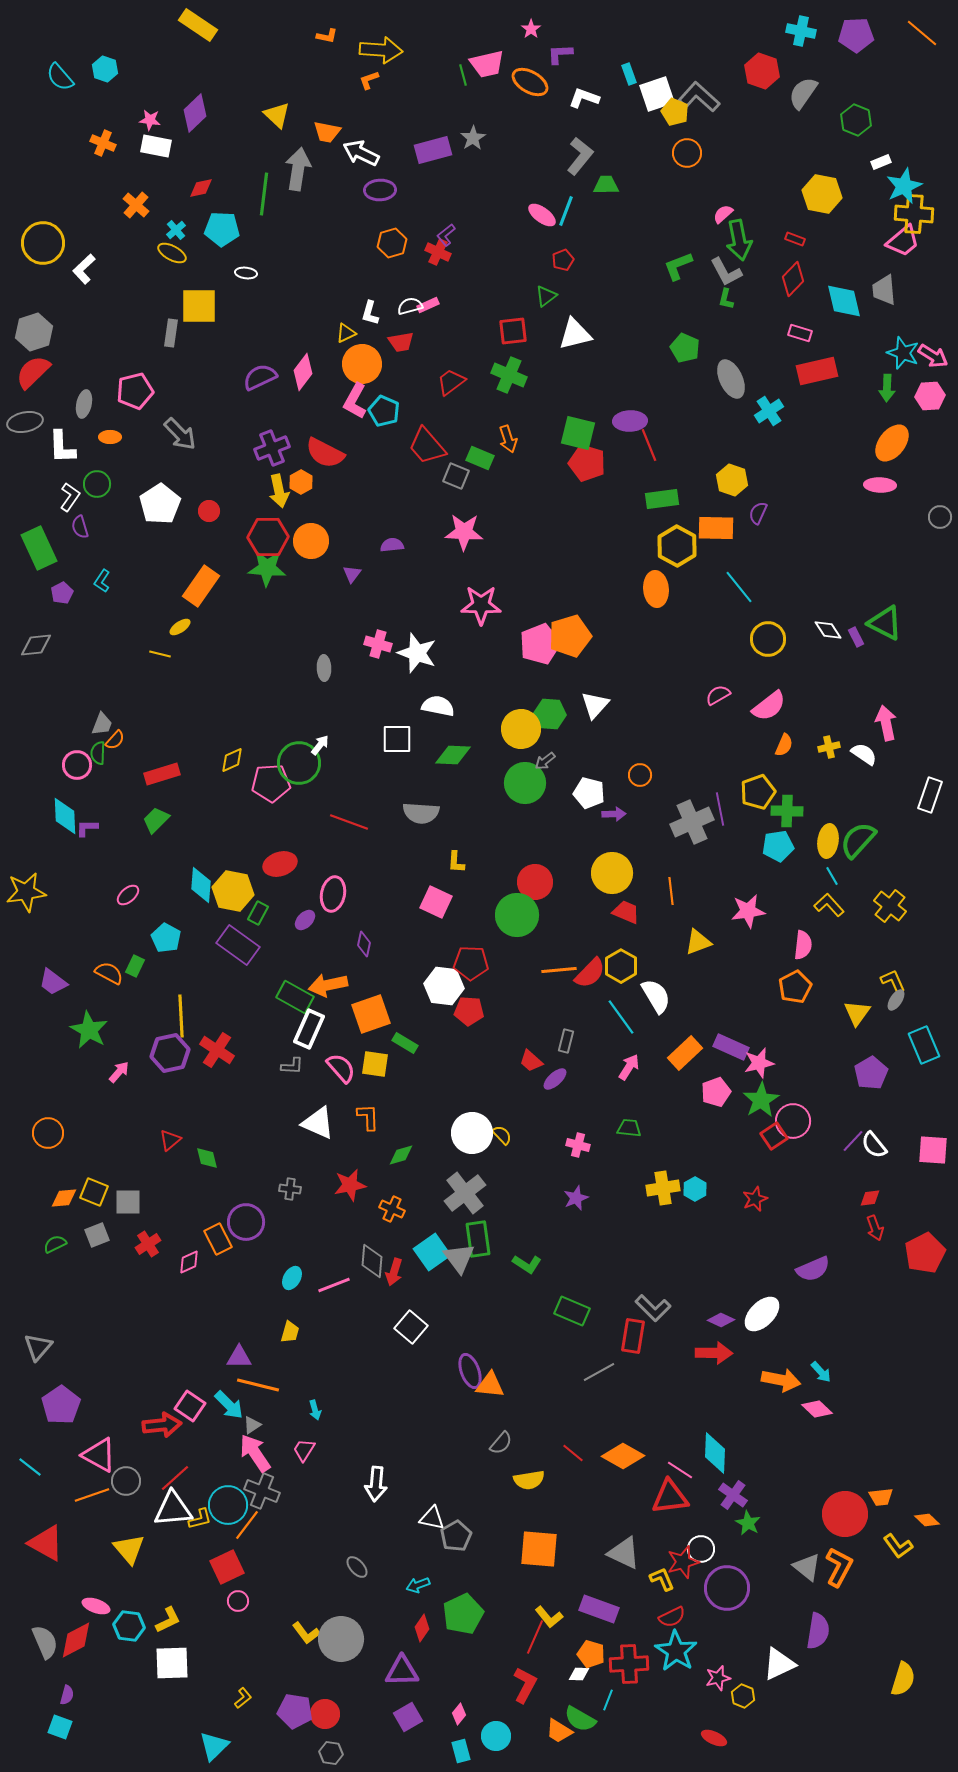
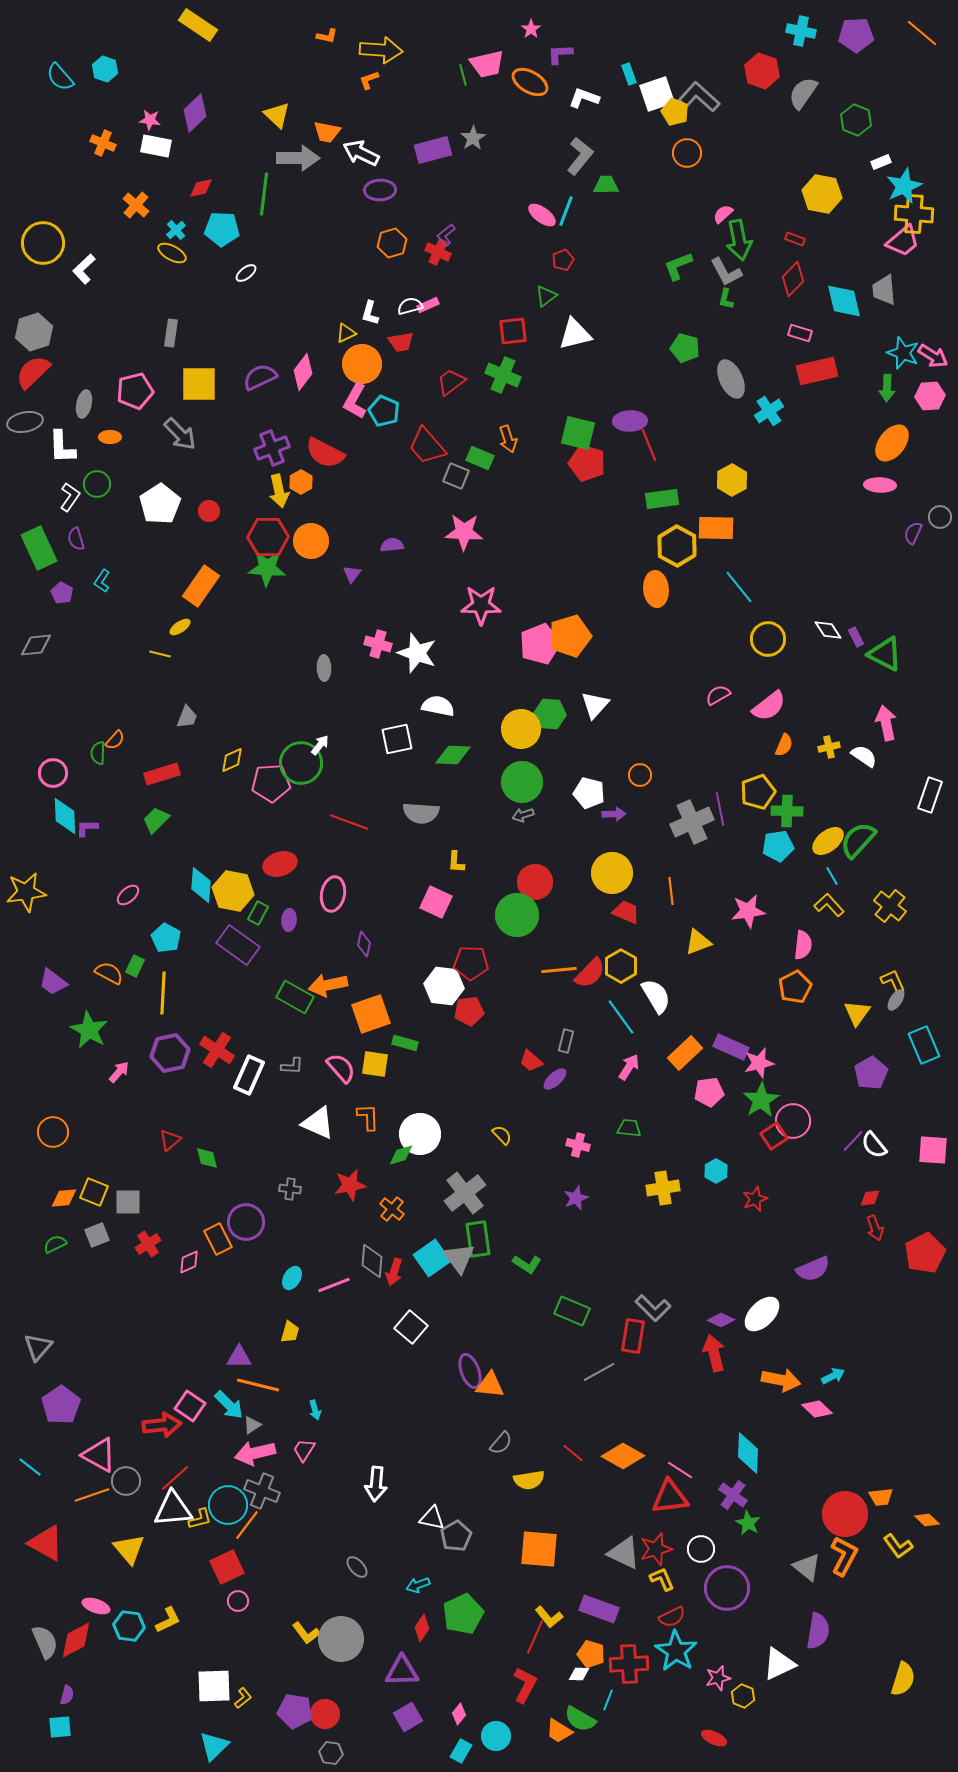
gray arrow at (298, 169): moved 11 px up; rotated 81 degrees clockwise
white ellipse at (246, 273): rotated 45 degrees counterclockwise
yellow square at (199, 306): moved 78 px down
green pentagon at (685, 348): rotated 8 degrees counterclockwise
green cross at (509, 375): moved 6 px left
yellow hexagon at (732, 480): rotated 12 degrees clockwise
purple semicircle at (758, 513): moved 155 px right, 20 px down
purple semicircle at (80, 527): moved 4 px left, 12 px down
purple pentagon at (62, 593): rotated 15 degrees counterclockwise
green triangle at (885, 623): moved 31 px down
gray trapezoid at (102, 724): moved 85 px right, 7 px up
white square at (397, 739): rotated 12 degrees counterclockwise
white semicircle at (864, 754): moved 2 px down
gray arrow at (545, 761): moved 22 px left, 54 px down; rotated 20 degrees clockwise
green circle at (299, 763): moved 2 px right
pink circle at (77, 765): moved 24 px left, 8 px down
green circle at (525, 783): moved 3 px left, 1 px up
yellow ellipse at (828, 841): rotated 44 degrees clockwise
purple ellipse at (305, 920): moved 16 px left; rotated 40 degrees counterclockwise
red pentagon at (469, 1011): rotated 12 degrees counterclockwise
yellow line at (181, 1016): moved 18 px left, 23 px up; rotated 6 degrees clockwise
white rectangle at (309, 1029): moved 60 px left, 46 px down
green rectangle at (405, 1043): rotated 15 degrees counterclockwise
pink pentagon at (716, 1092): moved 7 px left; rotated 12 degrees clockwise
orange circle at (48, 1133): moved 5 px right, 1 px up
white circle at (472, 1133): moved 52 px left, 1 px down
cyan hexagon at (695, 1189): moved 21 px right, 18 px up
orange cross at (392, 1209): rotated 15 degrees clockwise
cyan square at (432, 1252): moved 6 px down
red arrow at (714, 1353): rotated 105 degrees counterclockwise
cyan arrow at (821, 1372): moved 12 px right, 4 px down; rotated 75 degrees counterclockwise
pink arrow at (255, 1453): rotated 69 degrees counterclockwise
cyan diamond at (715, 1453): moved 33 px right
red star at (683, 1562): moved 27 px left, 13 px up
orange L-shape at (839, 1567): moved 5 px right, 11 px up
white square at (172, 1663): moved 42 px right, 23 px down
cyan square at (60, 1727): rotated 25 degrees counterclockwise
cyan rectangle at (461, 1751): rotated 45 degrees clockwise
